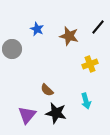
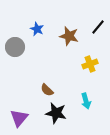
gray circle: moved 3 px right, 2 px up
purple triangle: moved 8 px left, 3 px down
